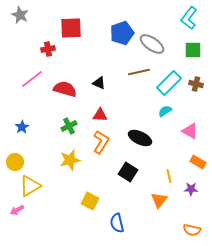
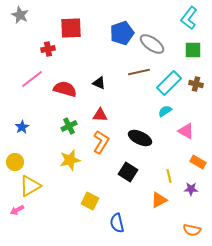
pink triangle: moved 4 px left
orange triangle: rotated 24 degrees clockwise
